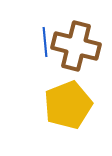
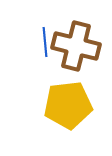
yellow pentagon: rotated 15 degrees clockwise
